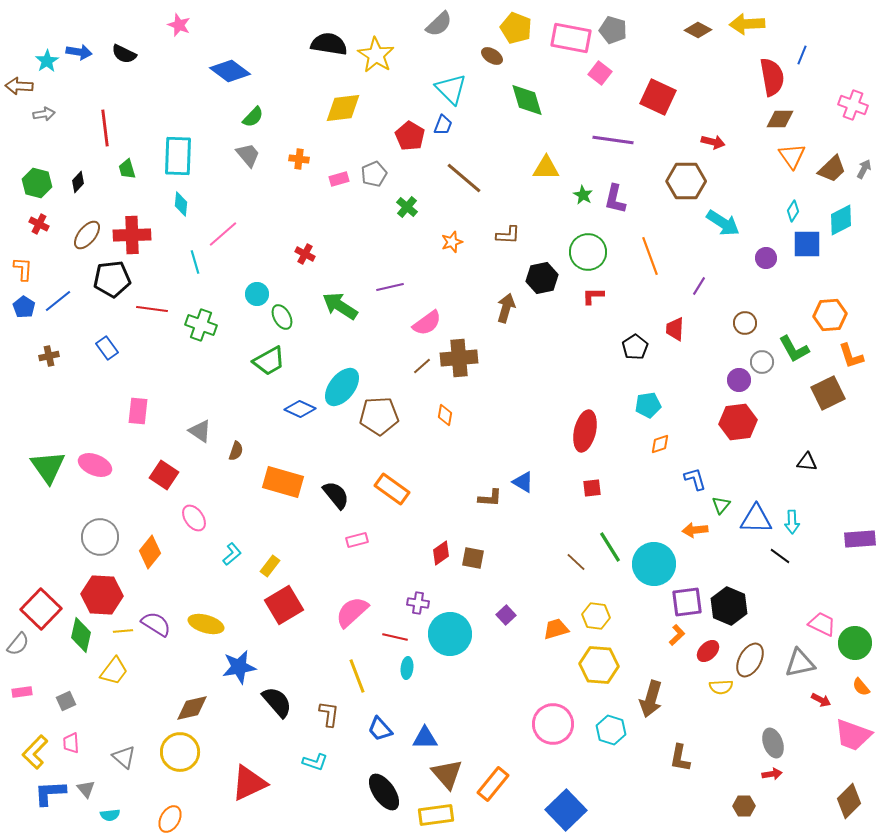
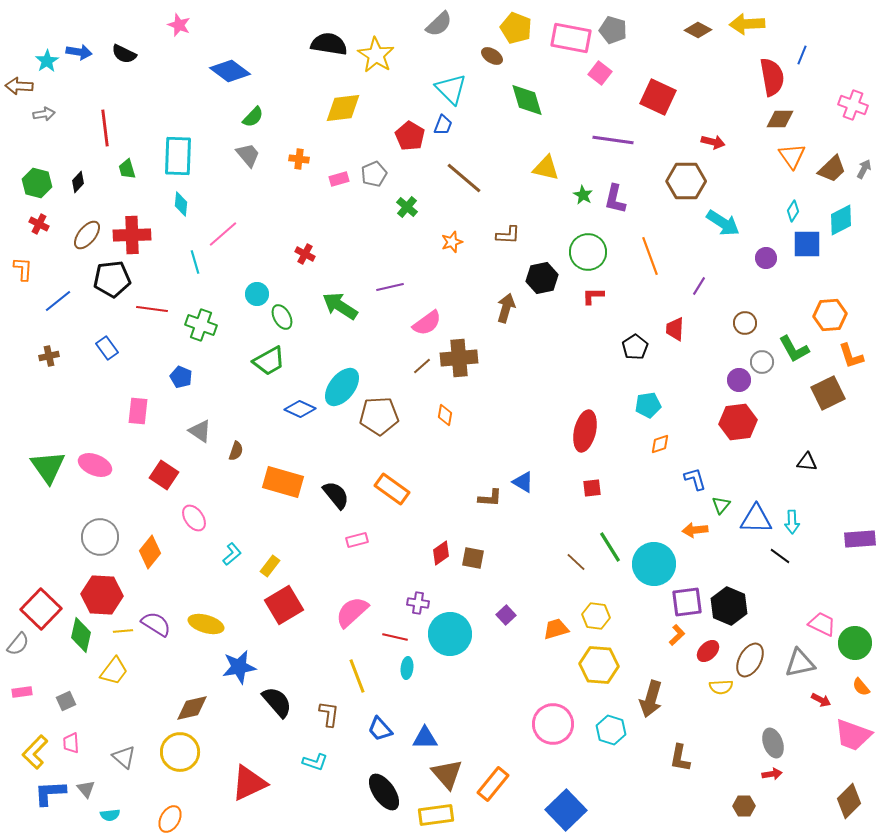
yellow triangle at (546, 168): rotated 12 degrees clockwise
blue pentagon at (24, 307): moved 157 px right, 70 px down; rotated 10 degrees counterclockwise
